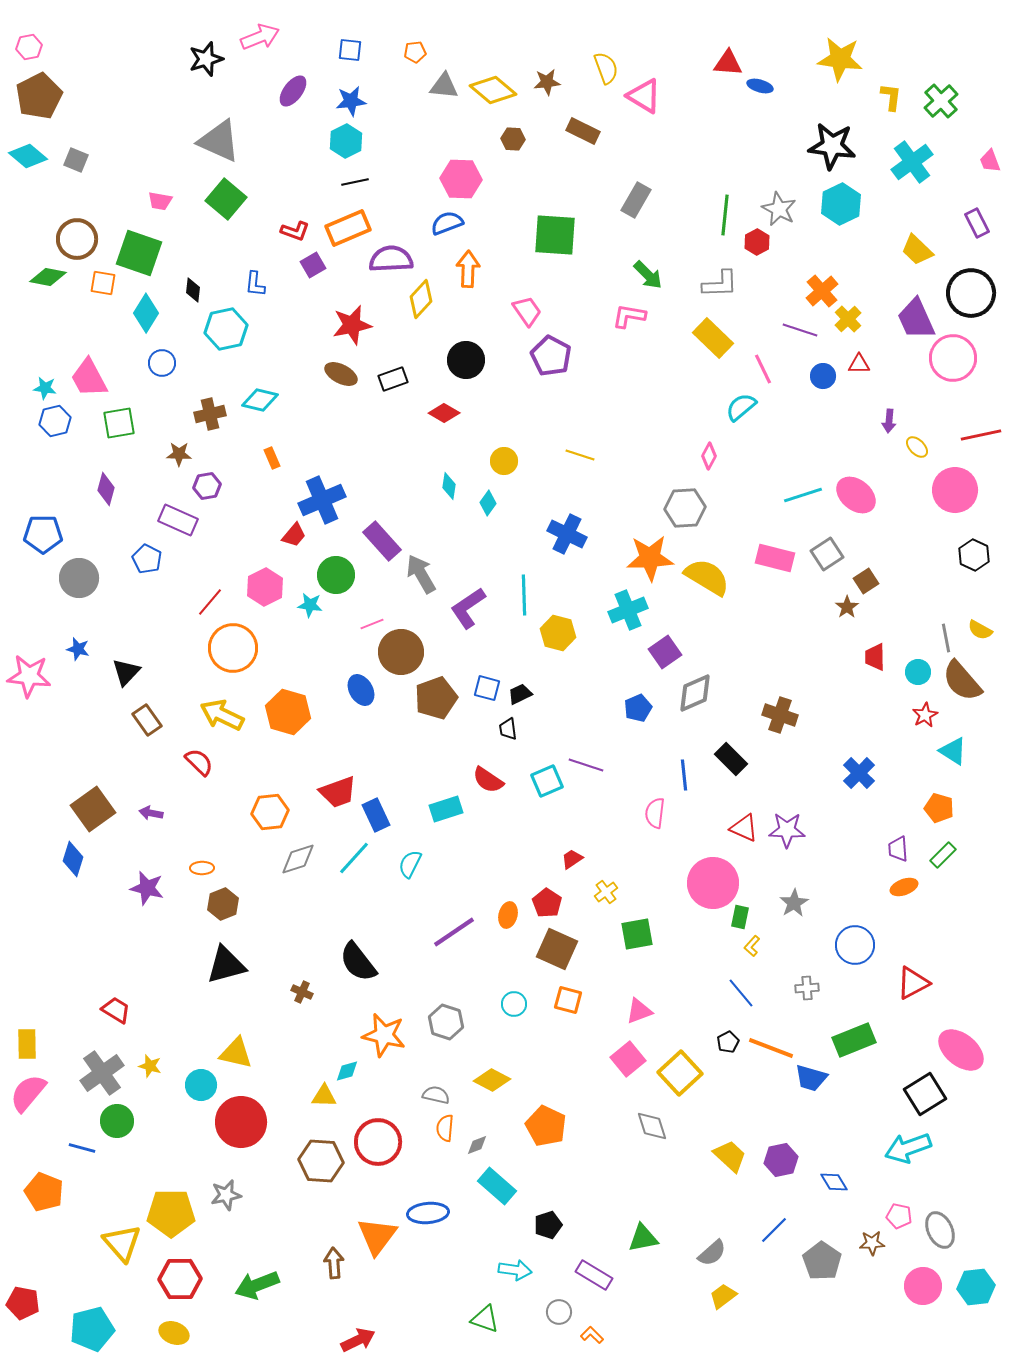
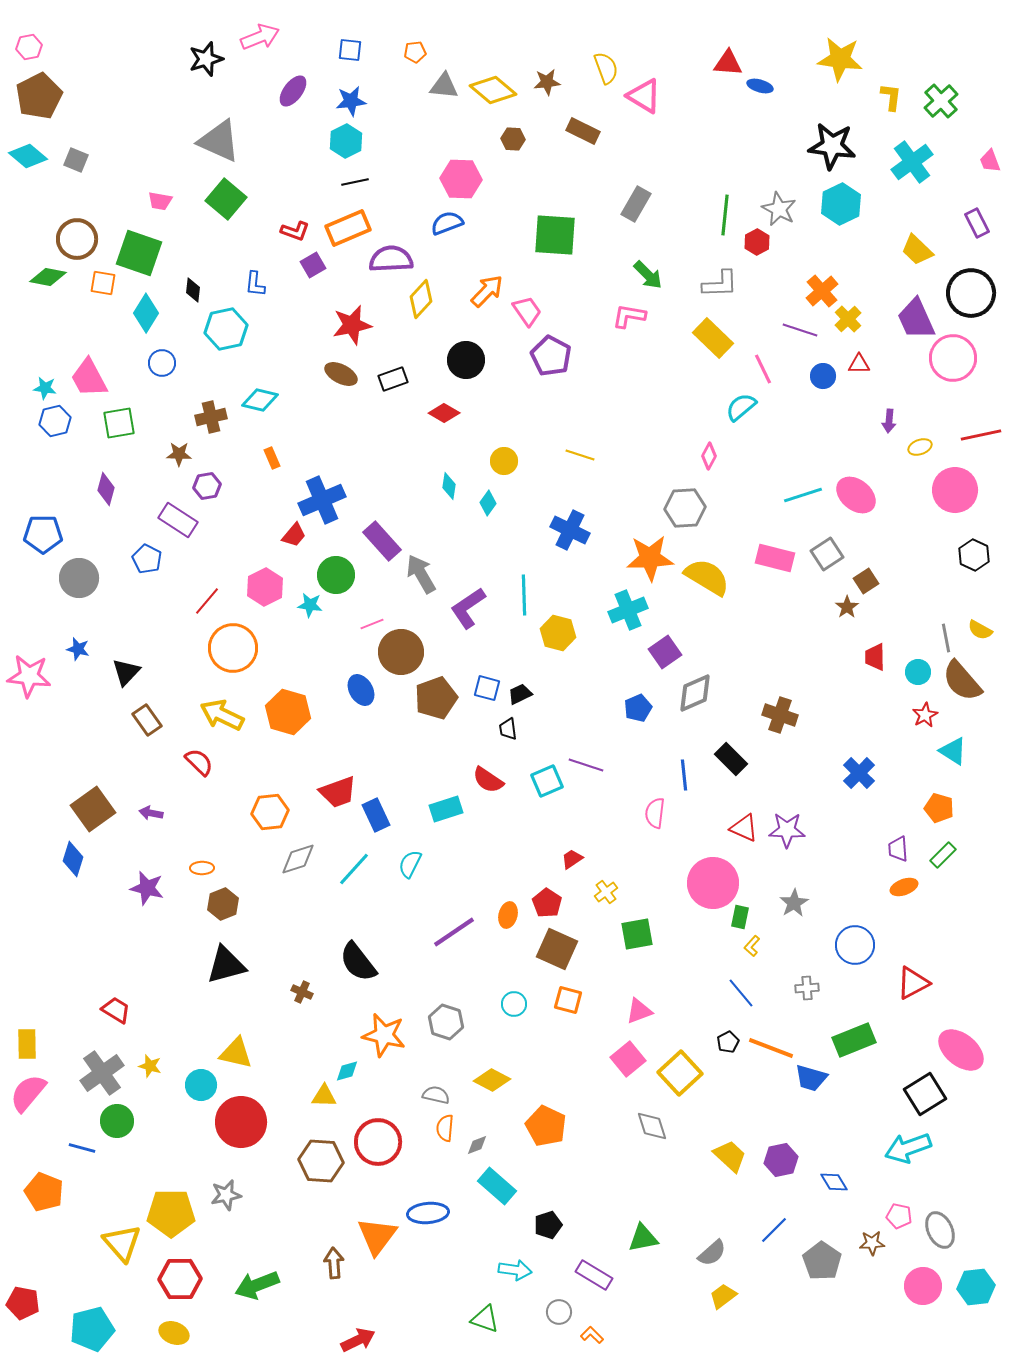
gray rectangle at (636, 200): moved 4 px down
orange arrow at (468, 269): moved 19 px right, 22 px down; rotated 42 degrees clockwise
brown cross at (210, 414): moved 1 px right, 3 px down
yellow ellipse at (917, 447): moved 3 px right; rotated 65 degrees counterclockwise
purple rectangle at (178, 520): rotated 9 degrees clockwise
blue cross at (567, 534): moved 3 px right, 4 px up
red line at (210, 602): moved 3 px left, 1 px up
cyan line at (354, 858): moved 11 px down
